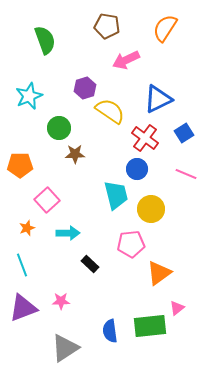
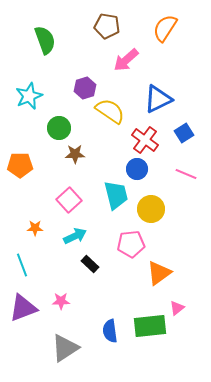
pink arrow: rotated 16 degrees counterclockwise
red cross: moved 2 px down
pink square: moved 22 px right
orange star: moved 8 px right; rotated 21 degrees clockwise
cyan arrow: moved 7 px right, 3 px down; rotated 25 degrees counterclockwise
